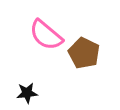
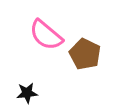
brown pentagon: moved 1 px right, 1 px down
